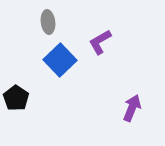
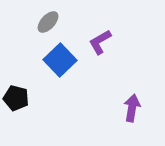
gray ellipse: rotated 50 degrees clockwise
black pentagon: rotated 20 degrees counterclockwise
purple arrow: rotated 12 degrees counterclockwise
